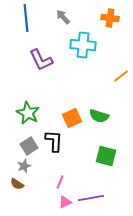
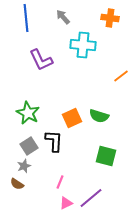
purple line: rotated 30 degrees counterclockwise
pink triangle: moved 1 px right, 1 px down
